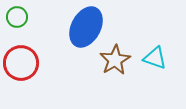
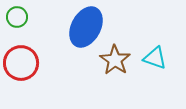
brown star: rotated 8 degrees counterclockwise
